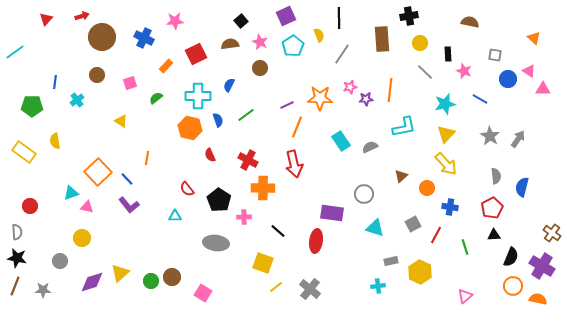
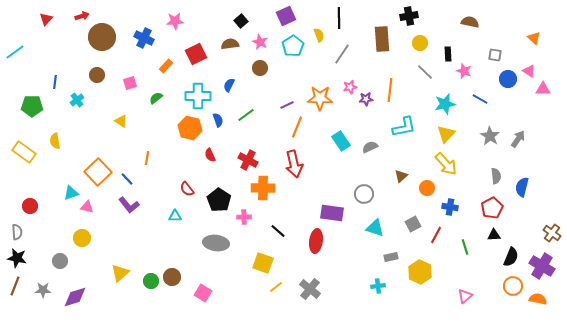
gray rectangle at (391, 261): moved 4 px up
purple diamond at (92, 282): moved 17 px left, 15 px down
